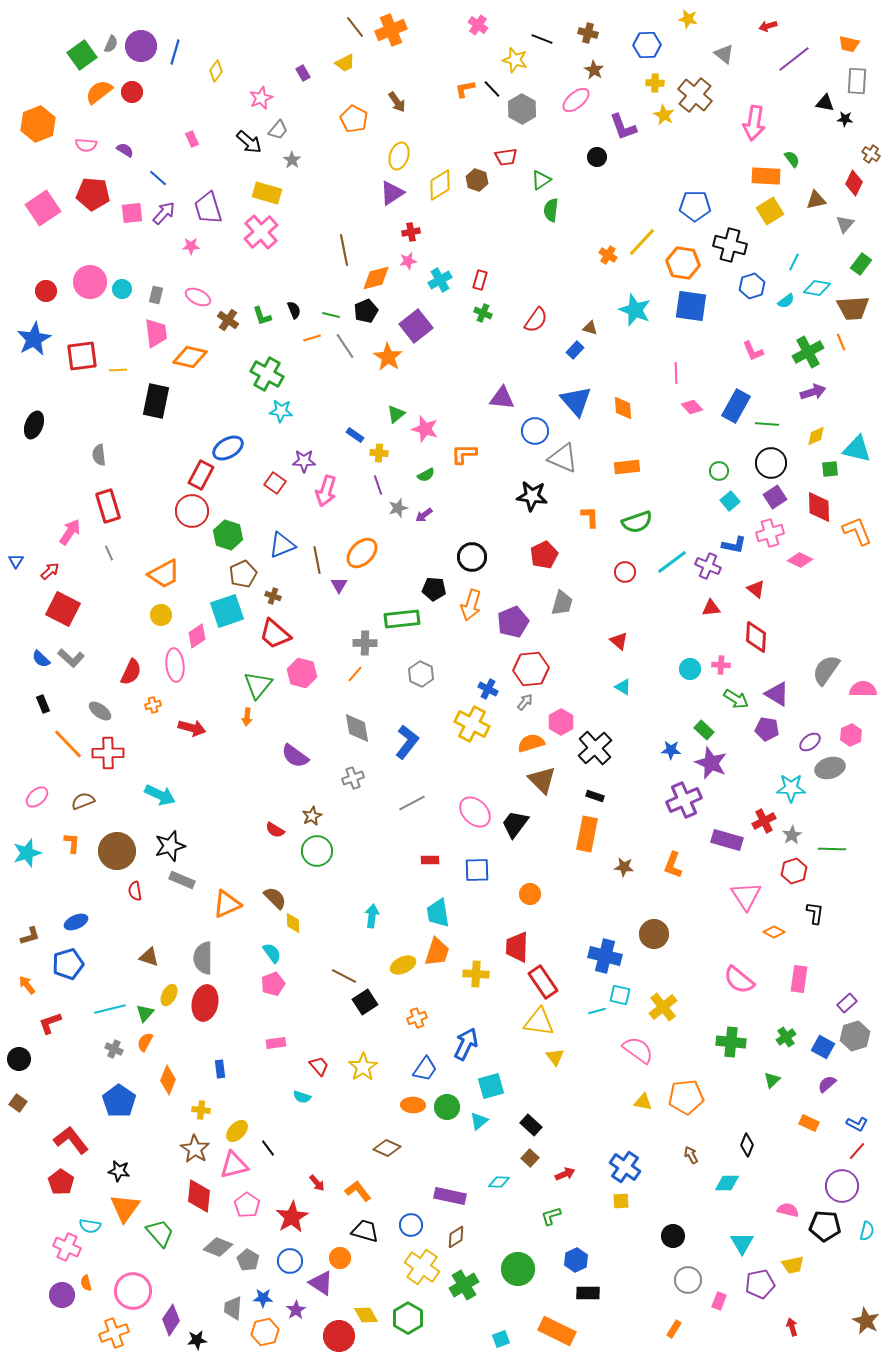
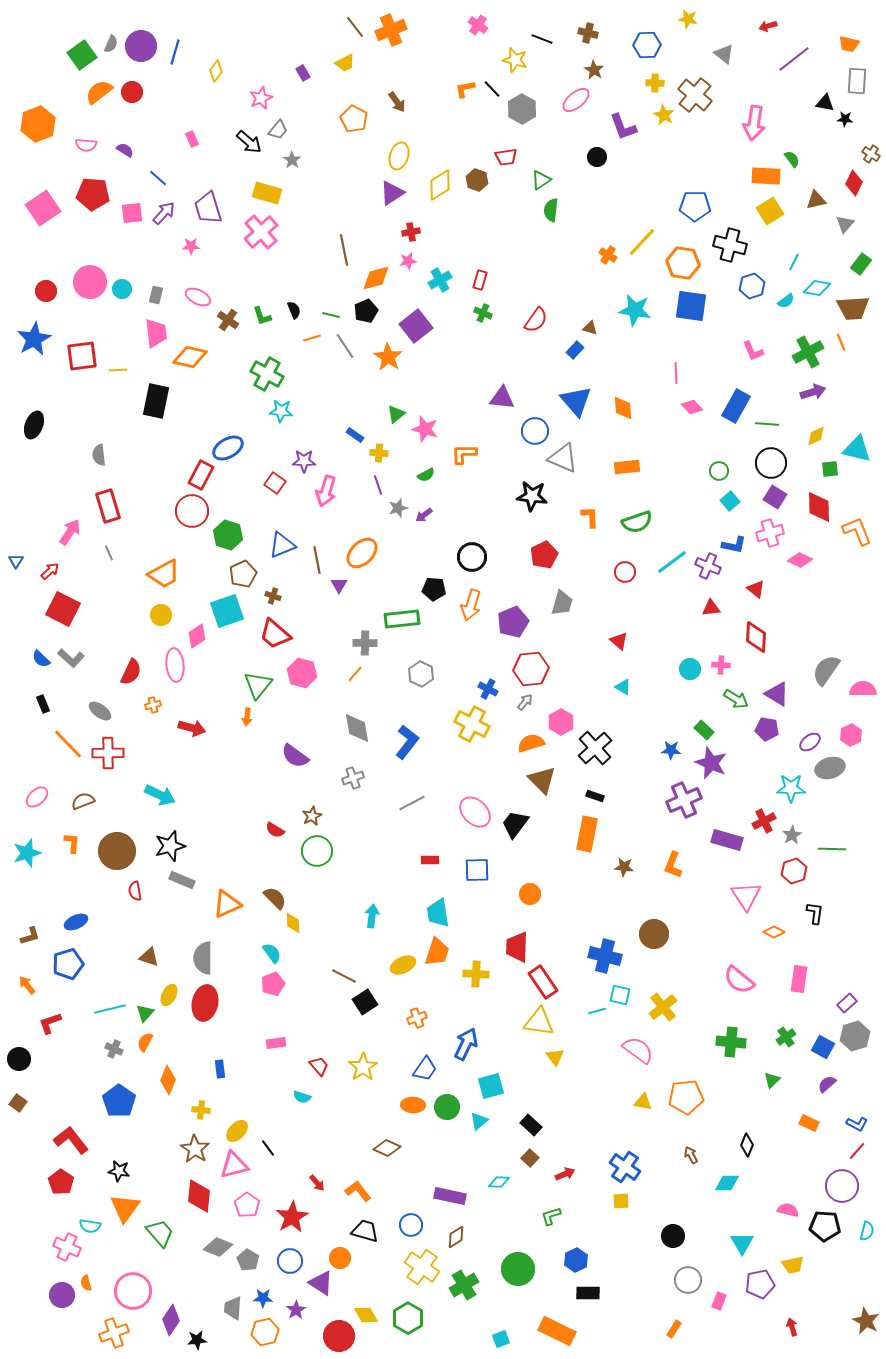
cyan star at (635, 310): rotated 12 degrees counterclockwise
purple square at (775, 497): rotated 25 degrees counterclockwise
